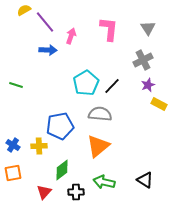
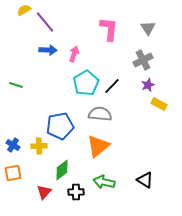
pink arrow: moved 3 px right, 18 px down
